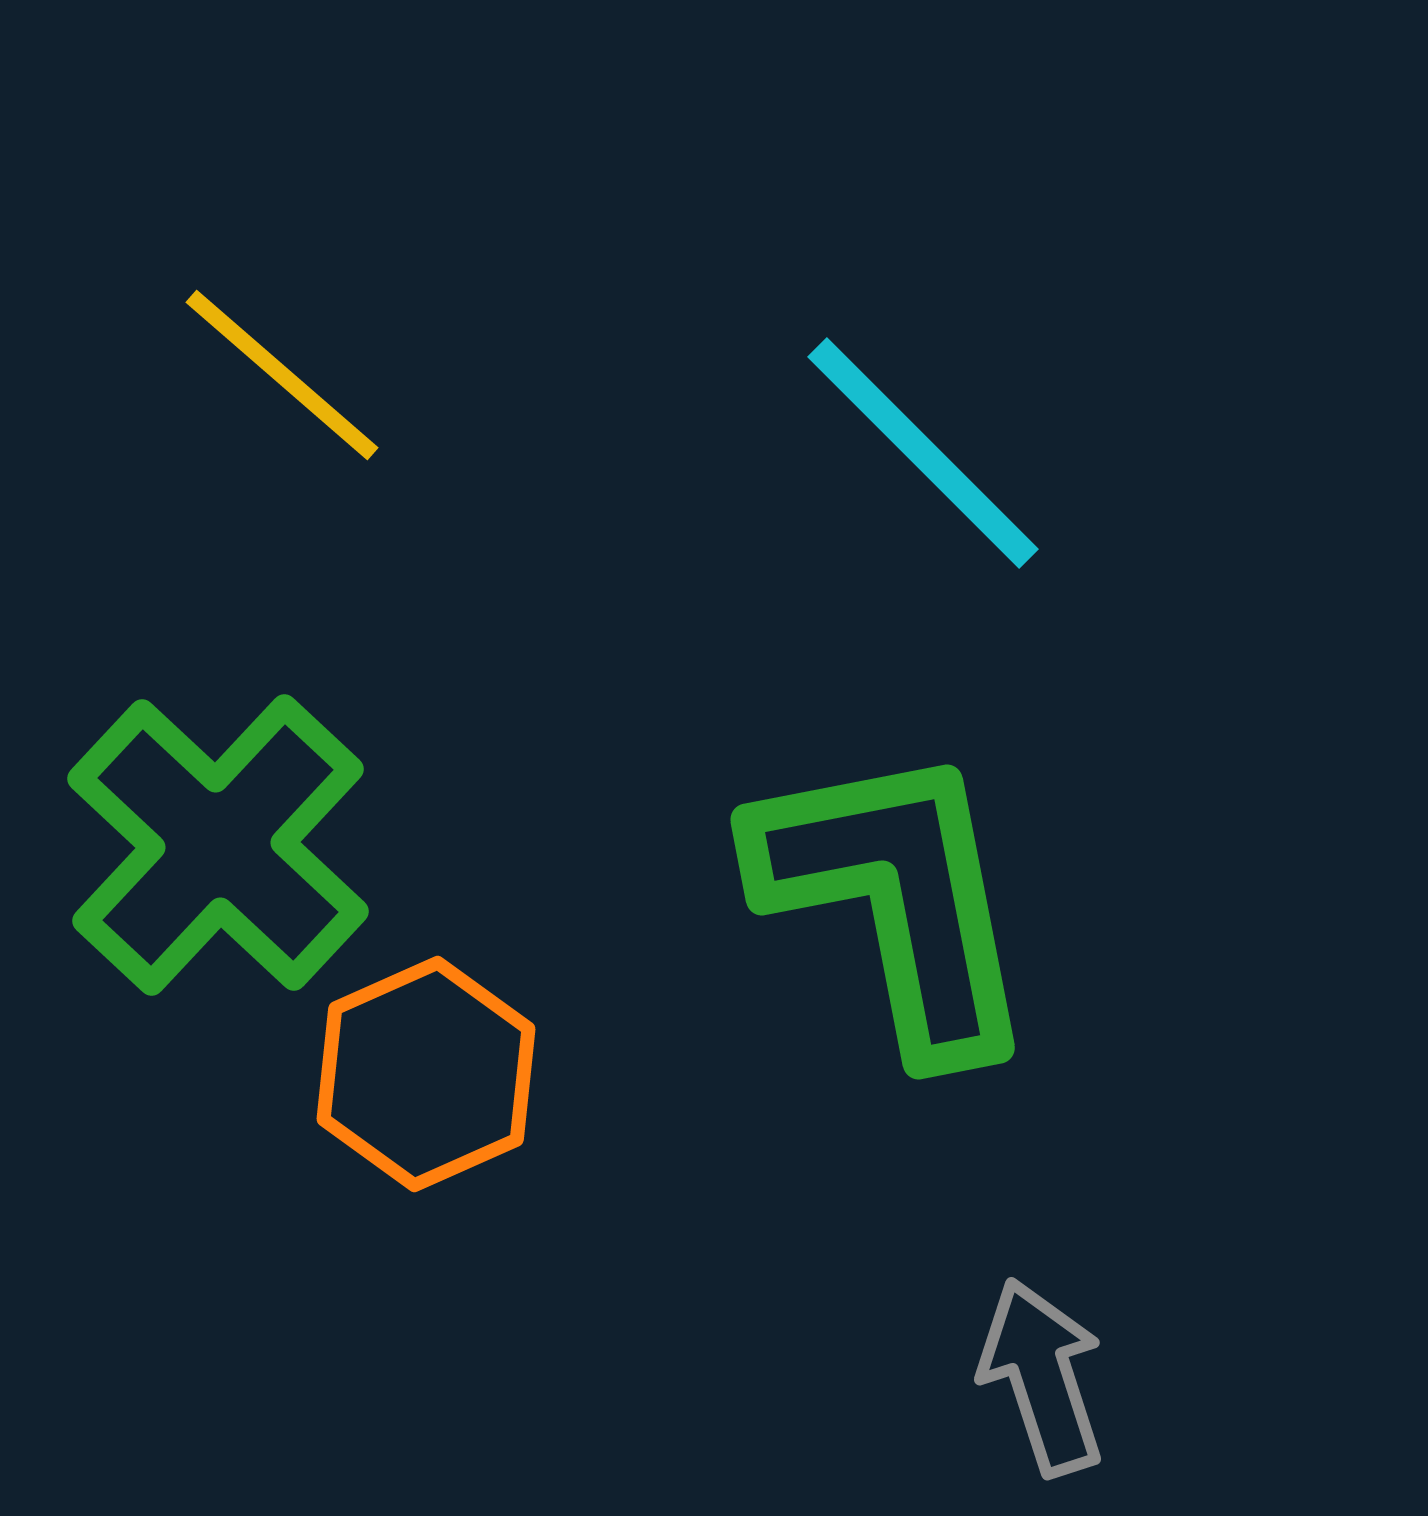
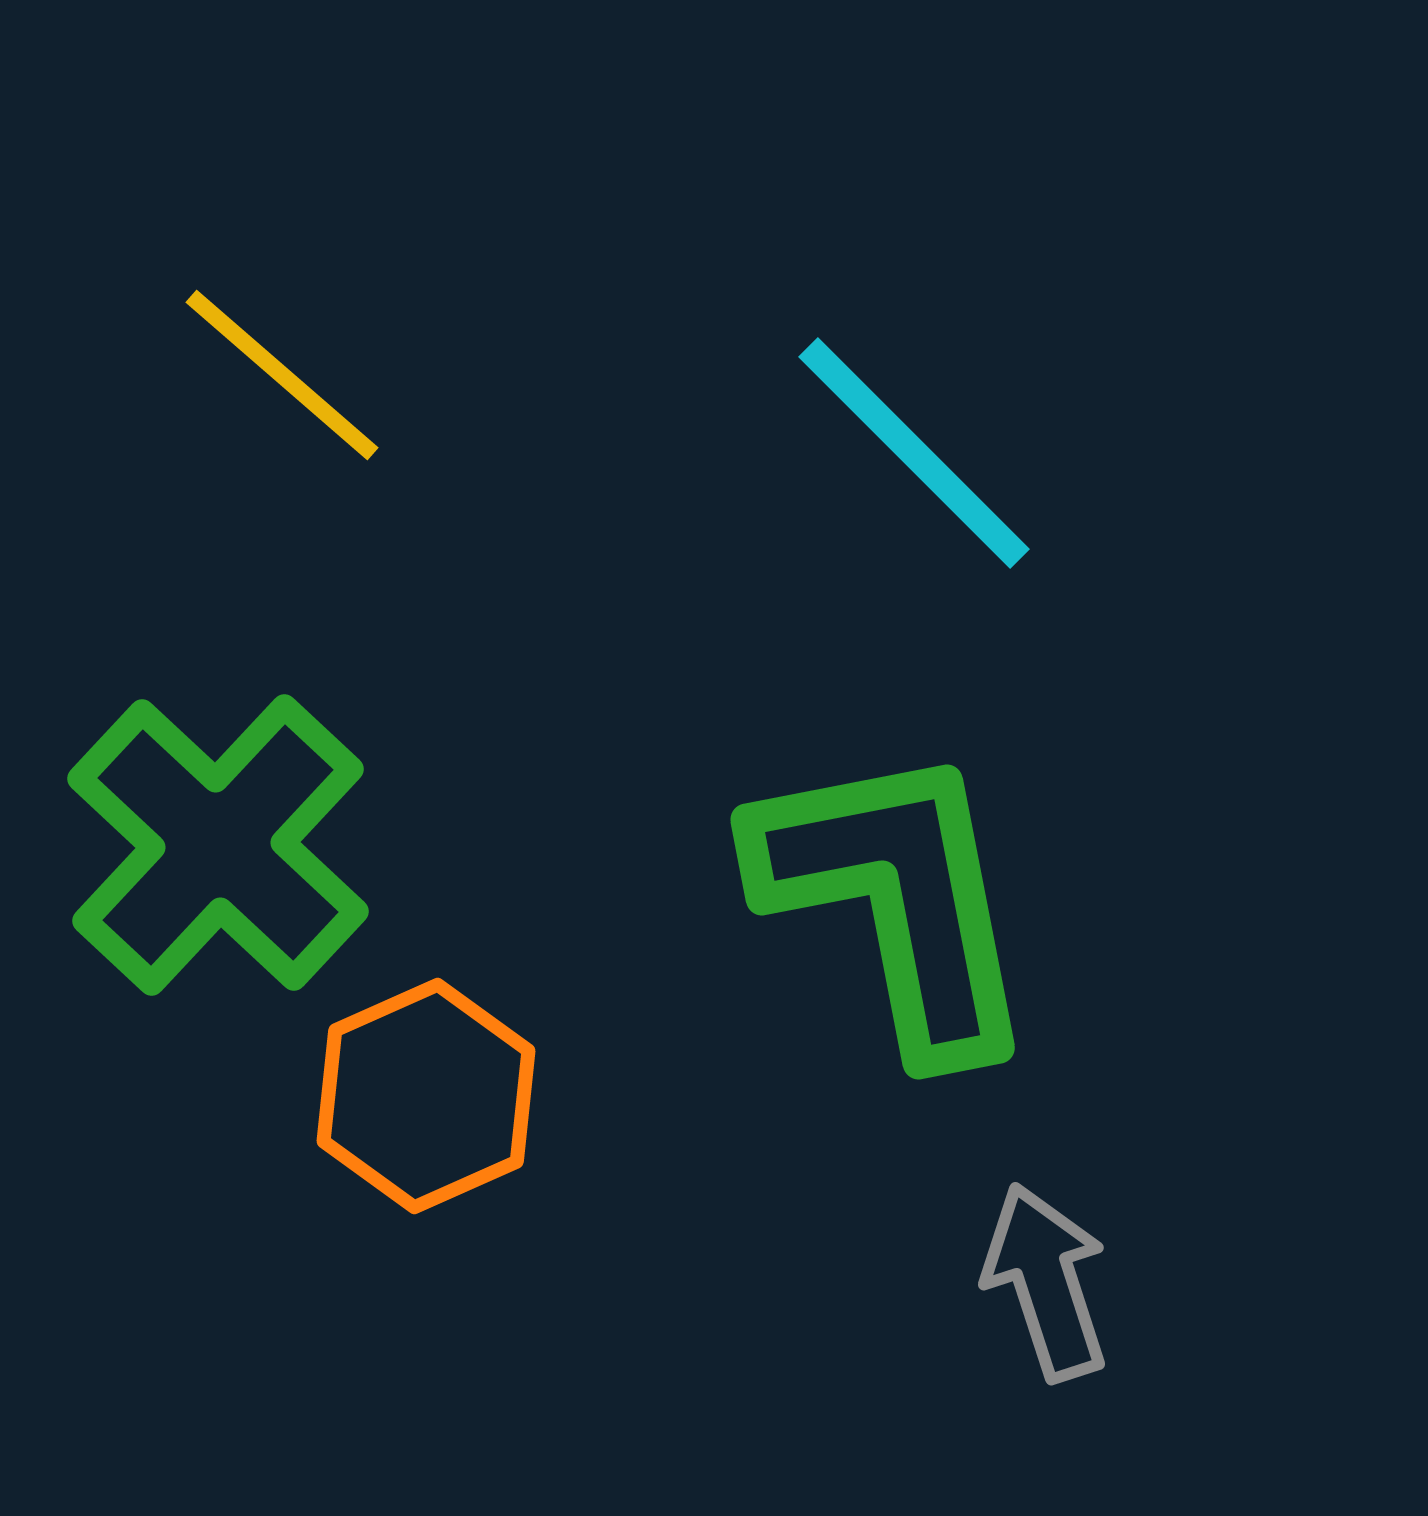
cyan line: moved 9 px left
orange hexagon: moved 22 px down
gray arrow: moved 4 px right, 95 px up
